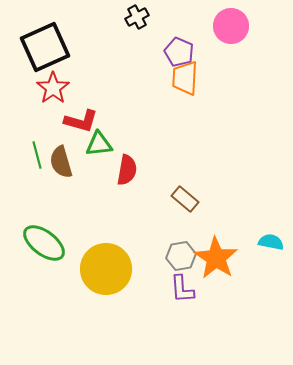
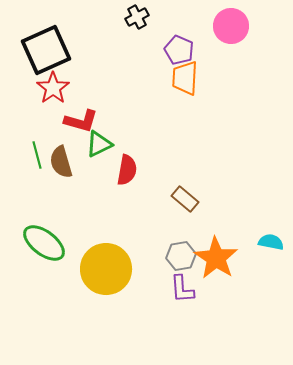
black square: moved 1 px right, 3 px down
purple pentagon: moved 2 px up
green triangle: rotated 20 degrees counterclockwise
